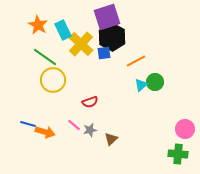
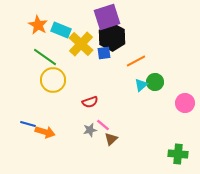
cyan rectangle: moved 2 px left; rotated 42 degrees counterclockwise
pink line: moved 29 px right
pink circle: moved 26 px up
